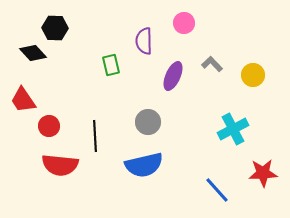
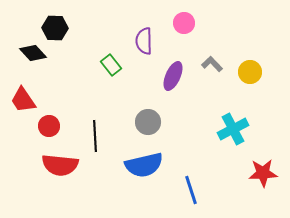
green rectangle: rotated 25 degrees counterclockwise
yellow circle: moved 3 px left, 3 px up
blue line: moved 26 px left; rotated 24 degrees clockwise
